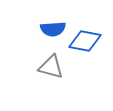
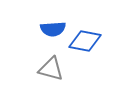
gray triangle: moved 2 px down
